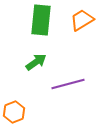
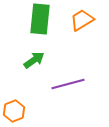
green rectangle: moved 1 px left, 1 px up
green arrow: moved 2 px left, 2 px up
orange hexagon: moved 1 px up
